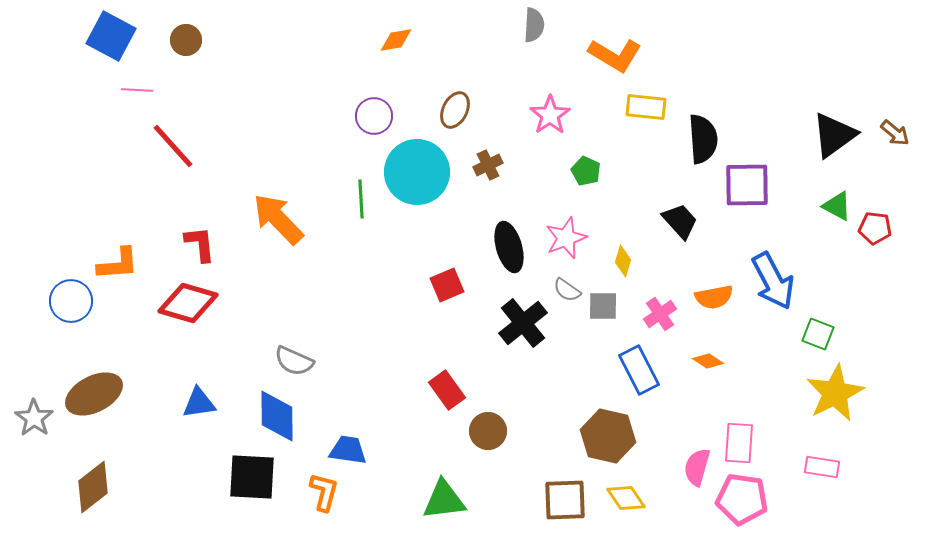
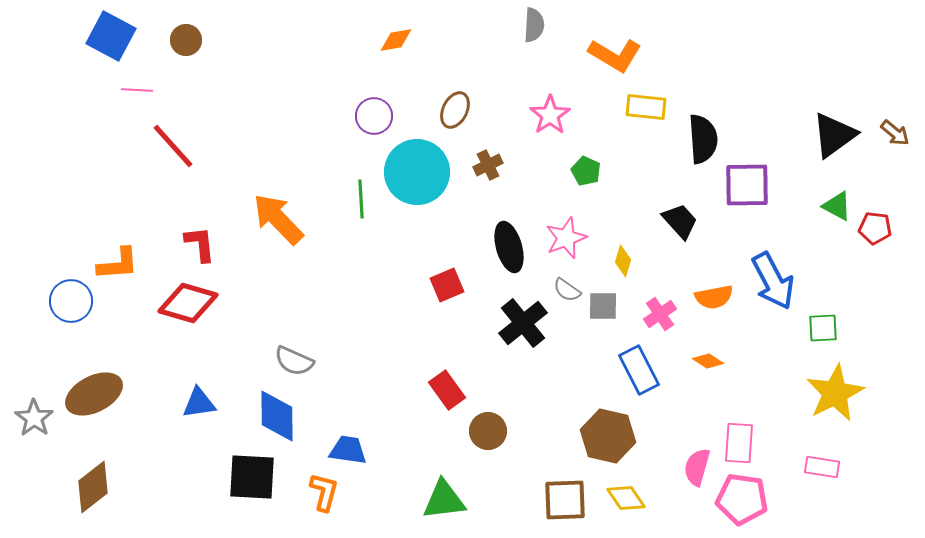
green square at (818, 334): moved 5 px right, 6 px up; rotated 24 degrees counterclockwise
